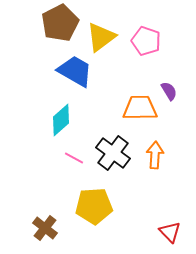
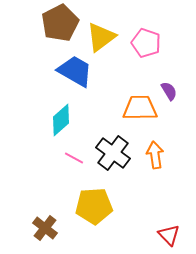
pink pentagon: moved 2 px down
orange arrow: rotated 12 degrees counterclockwise
red triangle: moved 1 px left, 3 px down
